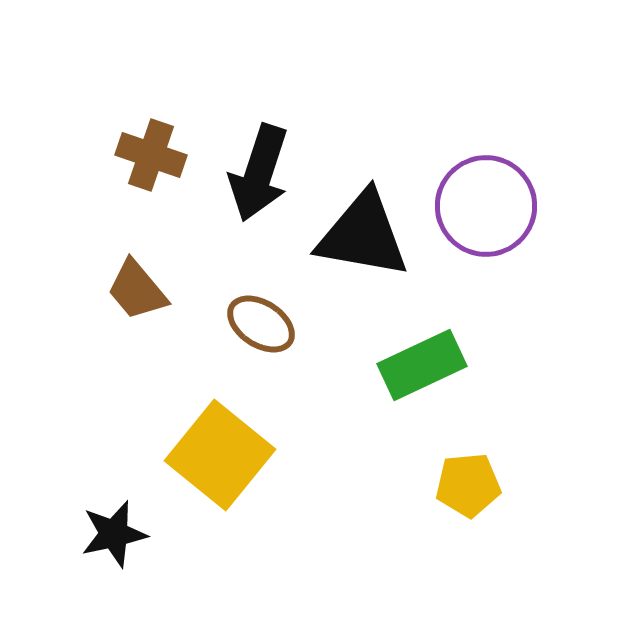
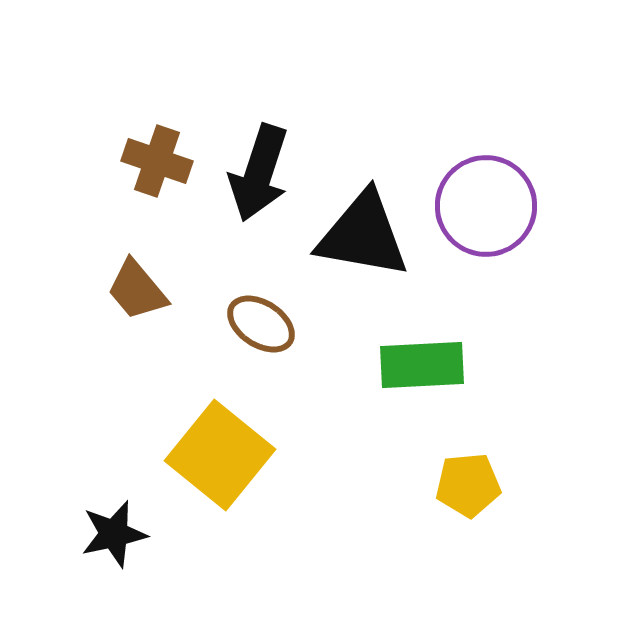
brown cross: moved 6 px right, 6 px down
green rectangle: rotated 22 degrees clockwise
